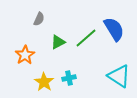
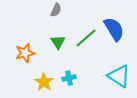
gray semicircle: moved 17 px right, 9 px up
green triangle: rotated 35 degrees counterclockwise
orange star: moved 2 px up; rotated 18 degrees clockwise
